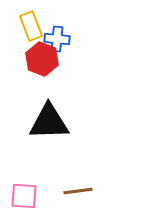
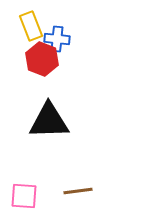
black triangle: moved 1 px up
